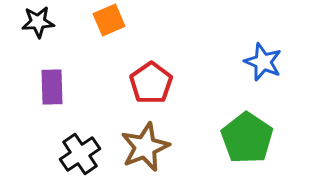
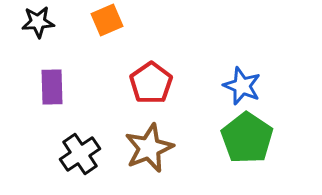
orange square: moved 2 px left
blue star: moved 21 px left, 24 px down
brown star: moved 4 px right, 1 px down
